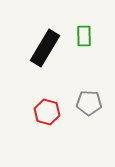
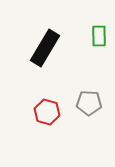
green rectangle: moved 15 px right
